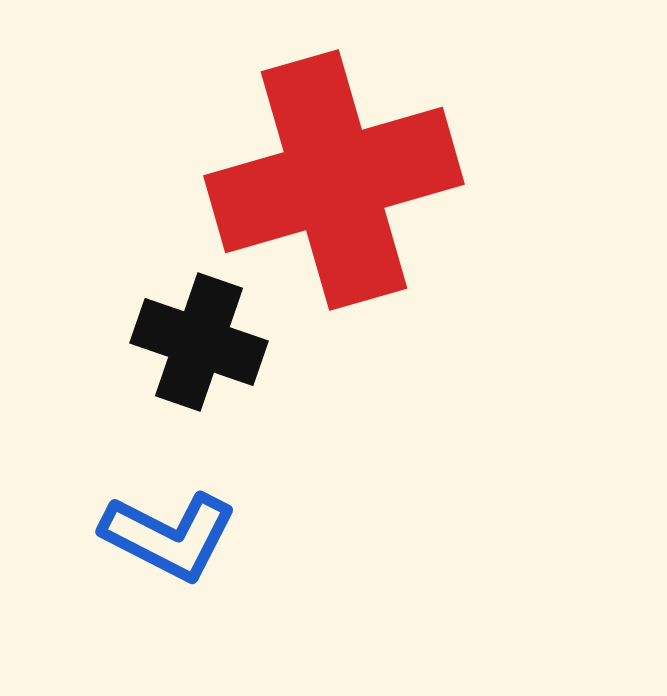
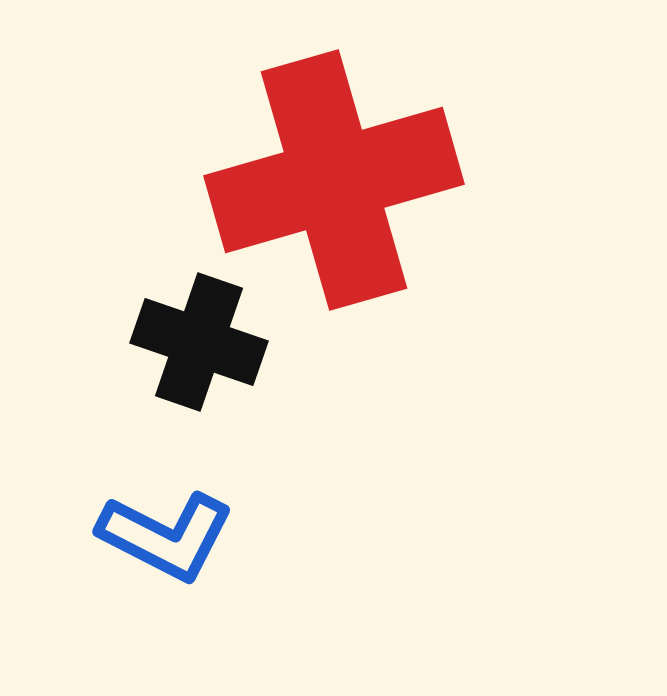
blue L-shape: moved 3 px left
